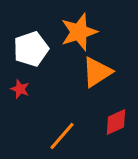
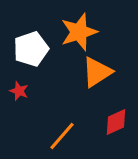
red star: moved 1 px left, 2 px down
